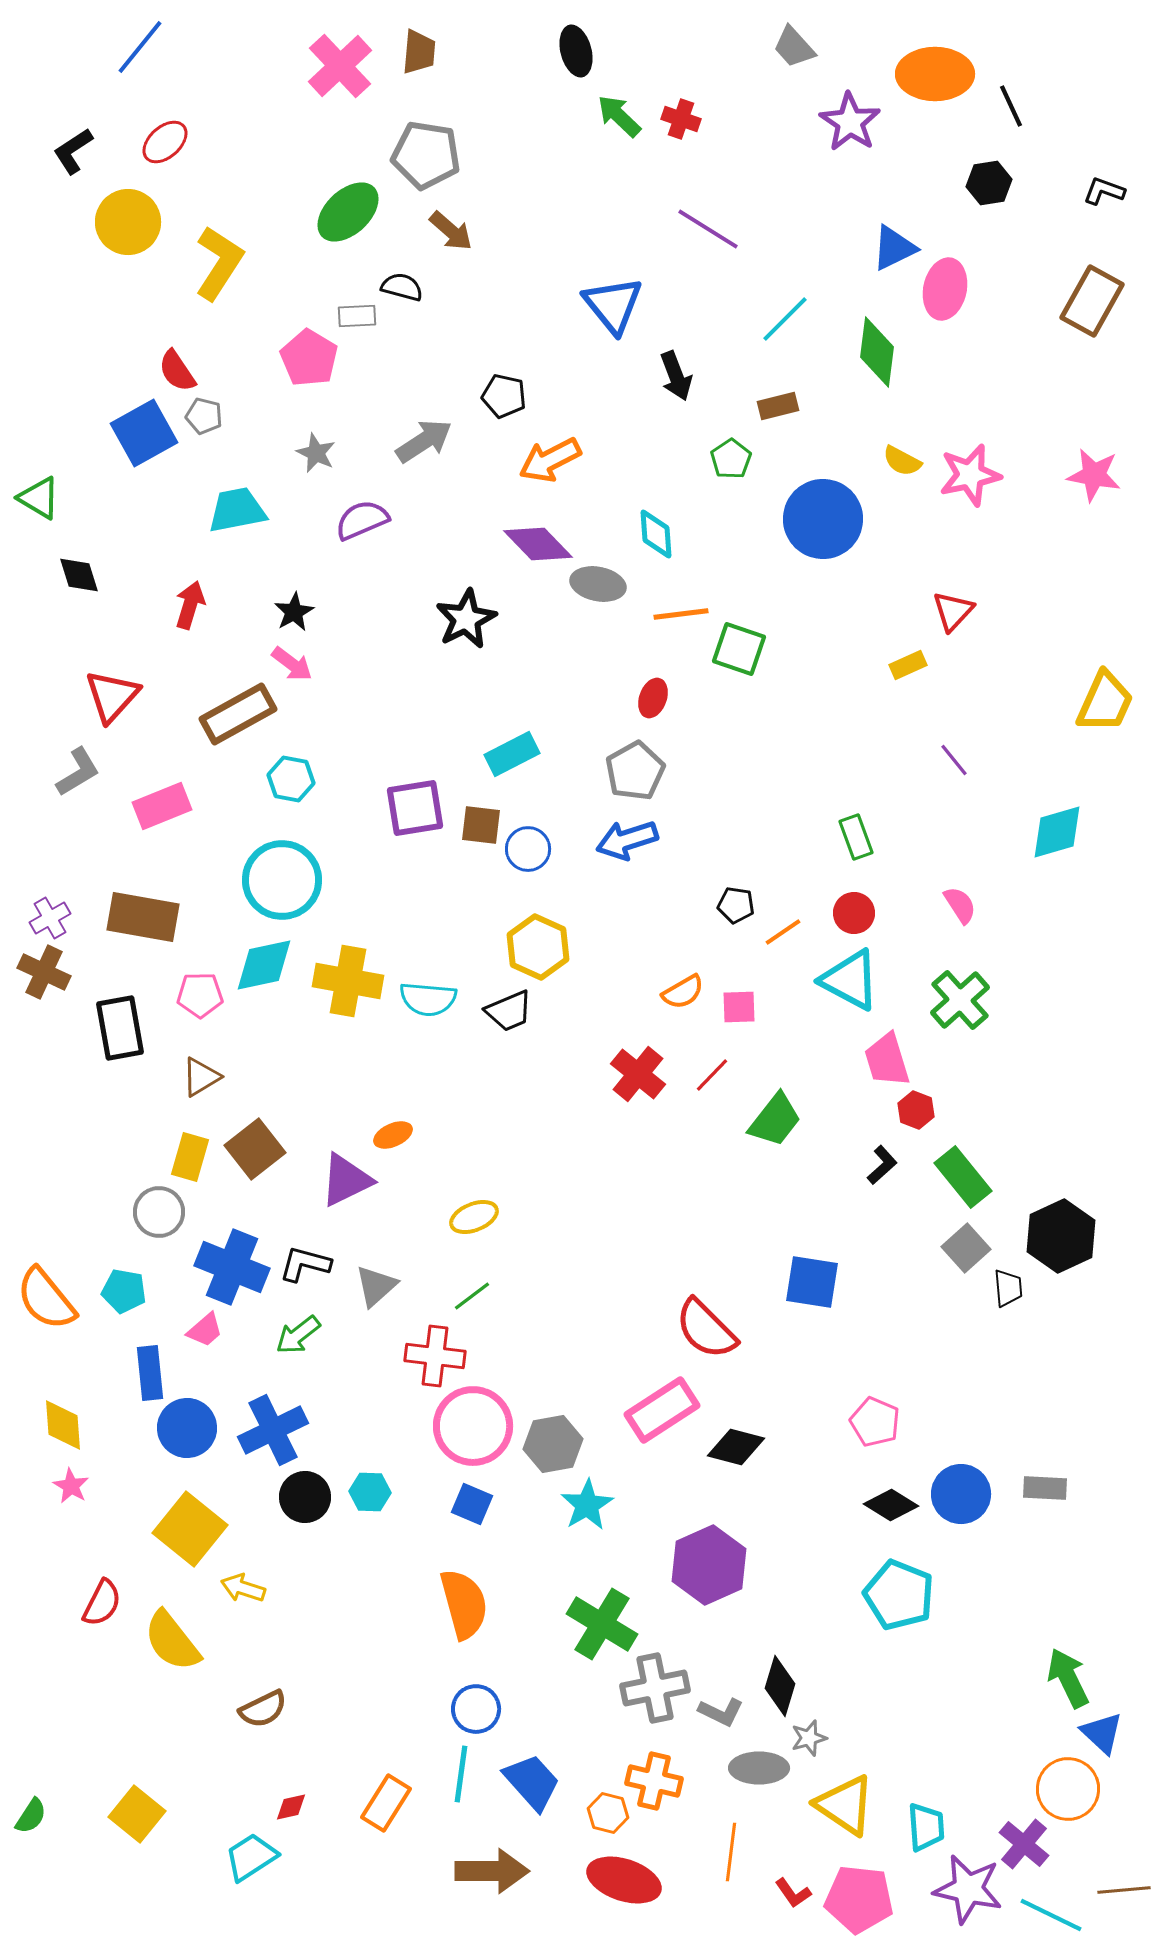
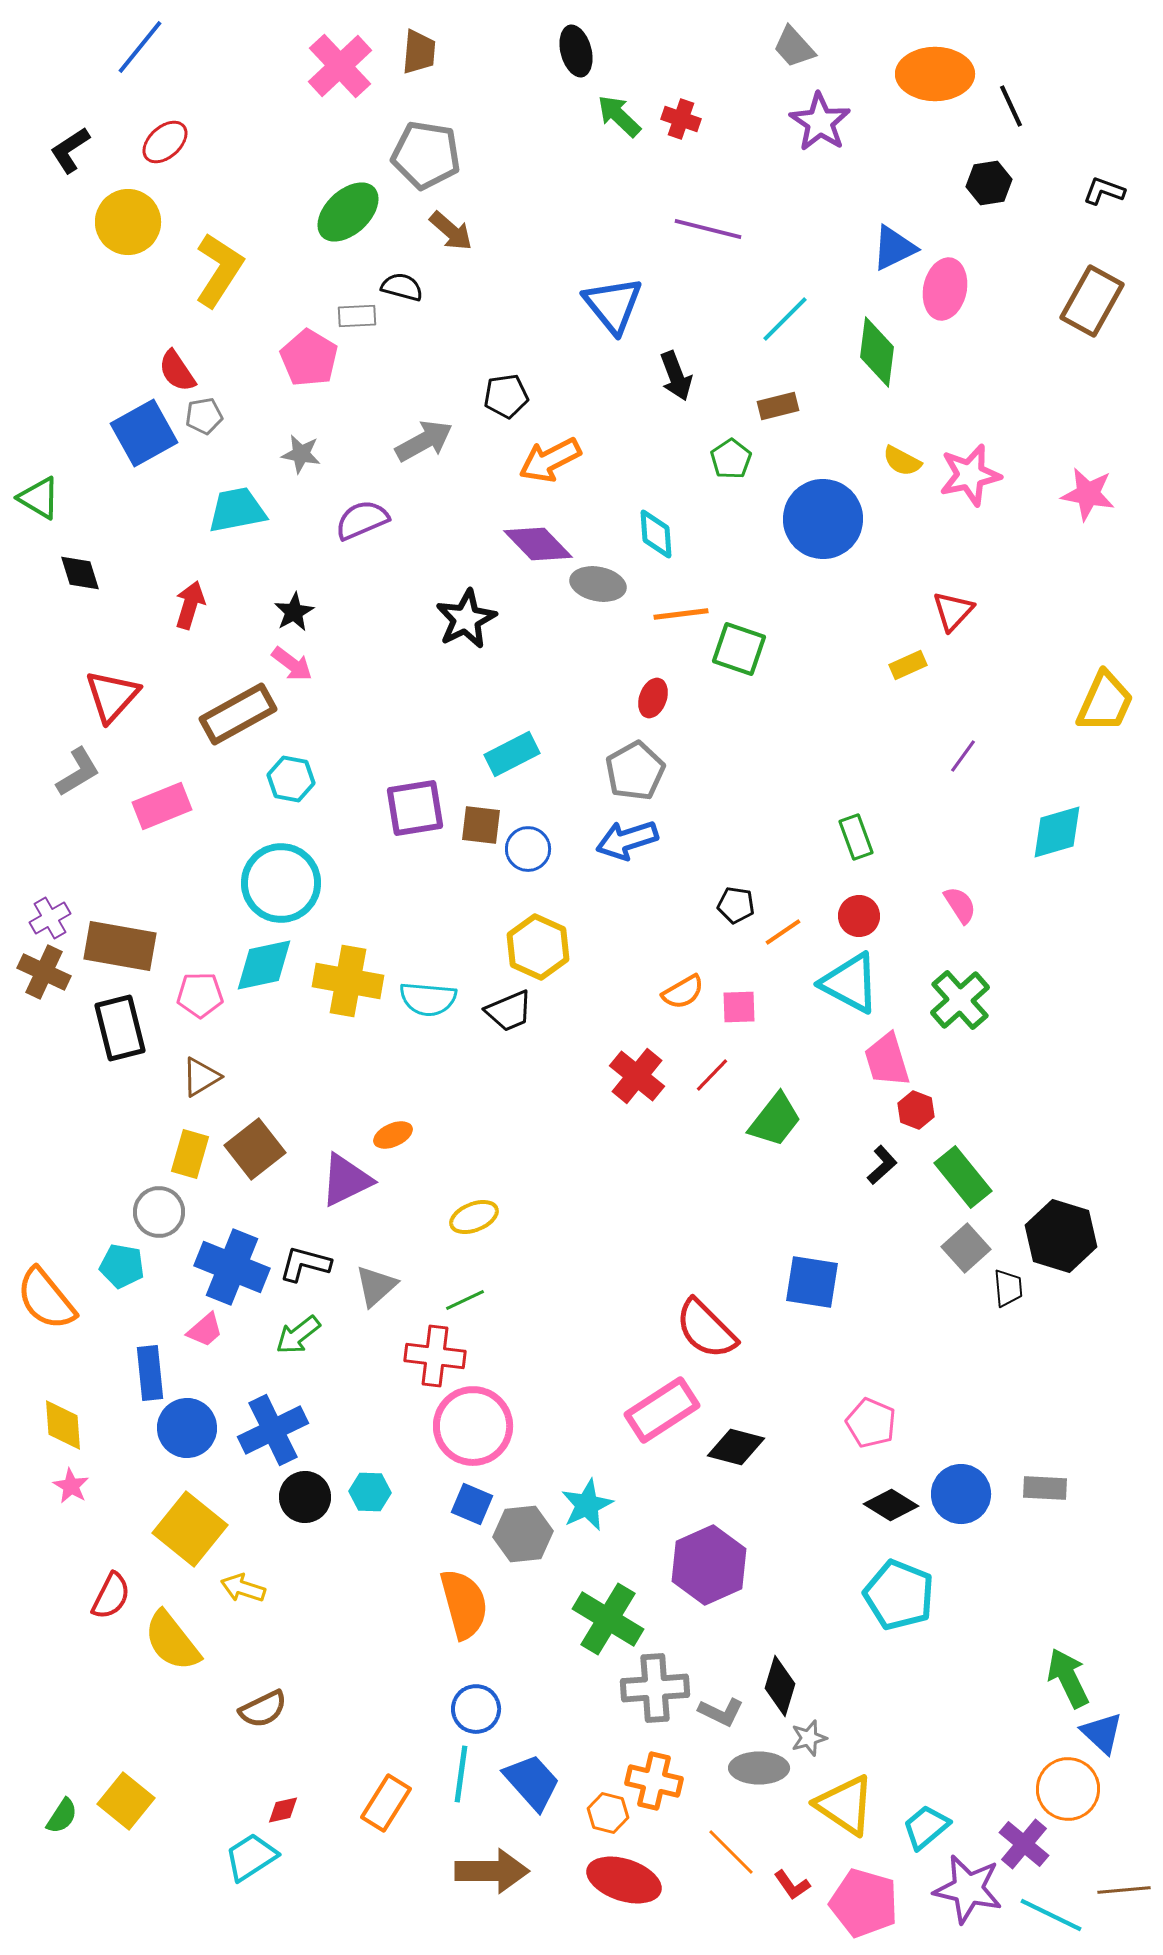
purple star at (850, 122): moved 30 px left
black L-shape at (73, 151): moved 3 px left, 1 px up
purple line at (708, 229): rotated 18 degrees counterclockwise
yellow L-shape at (219, 263): moved 7 px down
black pentagon at (504, 396): moved 2 px right; rotated 21 degrees counterclockwise
gray pentagon at (204, 416): rotated 24 degrees counterclockwise
gray arrow at (424, 441): rotated 4 degrees clockwise
gray star at (316, 453): moved 15 px left, 1 px down; rotated 15 degrees counterclockwise
pink star at (1094, 475): moved 6 px left, 19 px down
black diamond at (79, 575): moved 1 px right, 2 px up
purple line at (954, 760): moved 9 px right, 4 px up; rotated 75 degrees clockwise
cyan circle at (282, 880): moved 1 px left, 3 px down
red circle at (854, 913): moved 5 px right, 3 px down
brown rectangle at (143, 917): moved 23 px left, 29 px down
cyan triangle at (850, 980): moved 3 px down
black rectangle at (120, 1028): rotated 4 degrees counterclockwise
red cross at (638, 1074): moved 1 px left, 2 px down
yellow rectangle at (190, 1157): moved 3 px up
black hexagon at (1061, 1236): rotated 18 degrees counterclockwise
cyan pentagon at (124, 1291): moved 2 px left, 25 px up
green line at (472, 1296): moved 7 px left, 4 px down; rotated 12 degrees clockwise
pink pentagon at (875, 1422): moved 4 px left, 1 px down
gray hexagon at (553, 1444): moved 30 px left, 90 px down; rotated 4 degrees clockwise
cyan star at (587, 1505): rotated 6 degrees clockwise
red semicircle at (102, 1603): moved 9 px right, 7 px up
green cross at (602, 1624): moved 6 px right, 5 px up
gray cross at (655, 1688): rotated 8 degrees clockwise
red diamond at (291, 1807): moved 8 px left, 3 px down
yellow square at (137, 1814): moved 11 px left, 13 px up
green semicircle at (31, 1816): moved 31 px right
cyan trapezoid at (926, 1827): rotated 126 degrees counterclockwise
orange line at (731, 1852): rotated 52 degrees counterclockwise
red L-shape at (793, 1893): moved 1 px left, 8 px up
pink pentagon at (859, 1899): moved 5 px right, 4 px down; rotated 10 degrees clockwise
